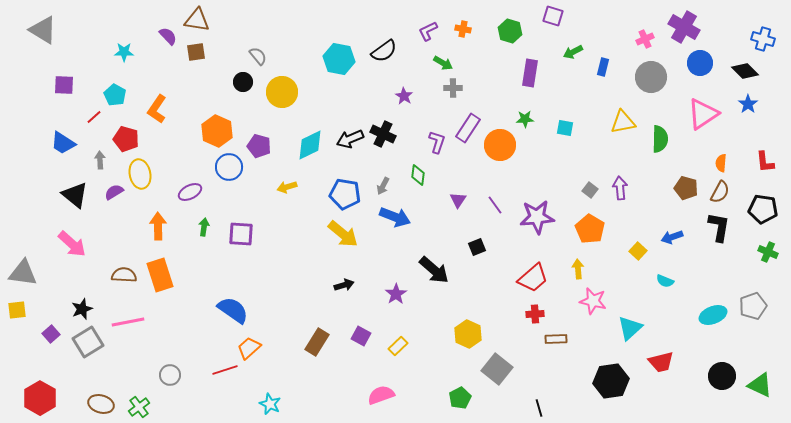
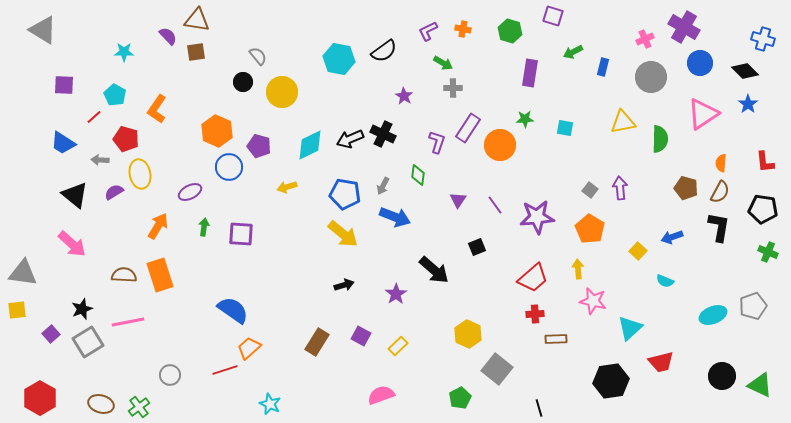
gray arrow at (100, 160): rotated 84 degrees counterclockwise
orange arrow at (158, 226): rotated 32 degrees clockwise
